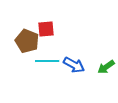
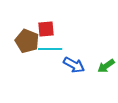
cyan line: moved 3 px right, 12 px up
green arrow: moved 1 px up
